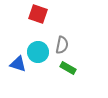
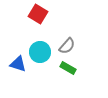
red square: rotated 12 degrees clockwise
gray semicircle: moved 5 px right, 1 px down; rotated 30 degrees clockwise
cyan circle: moved 2 px right
